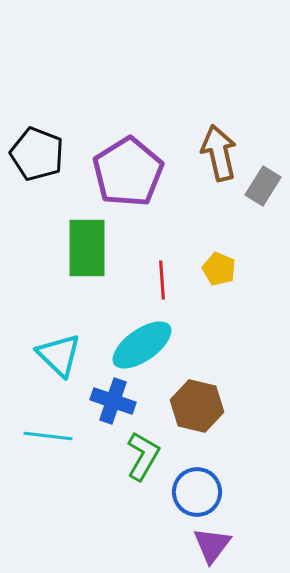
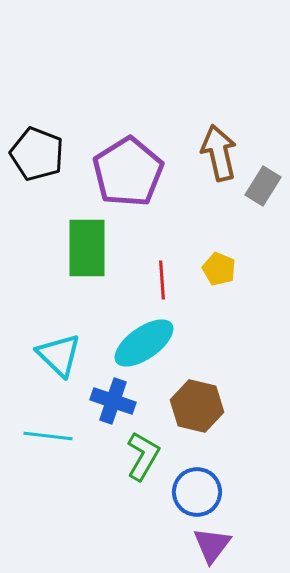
cyan ellipse: moved 2 px right, 2 px up
